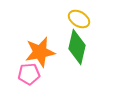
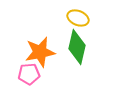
yellow ellipse: moved 1 px left, 1 px up; rotated 10 degrees counterclockwise
